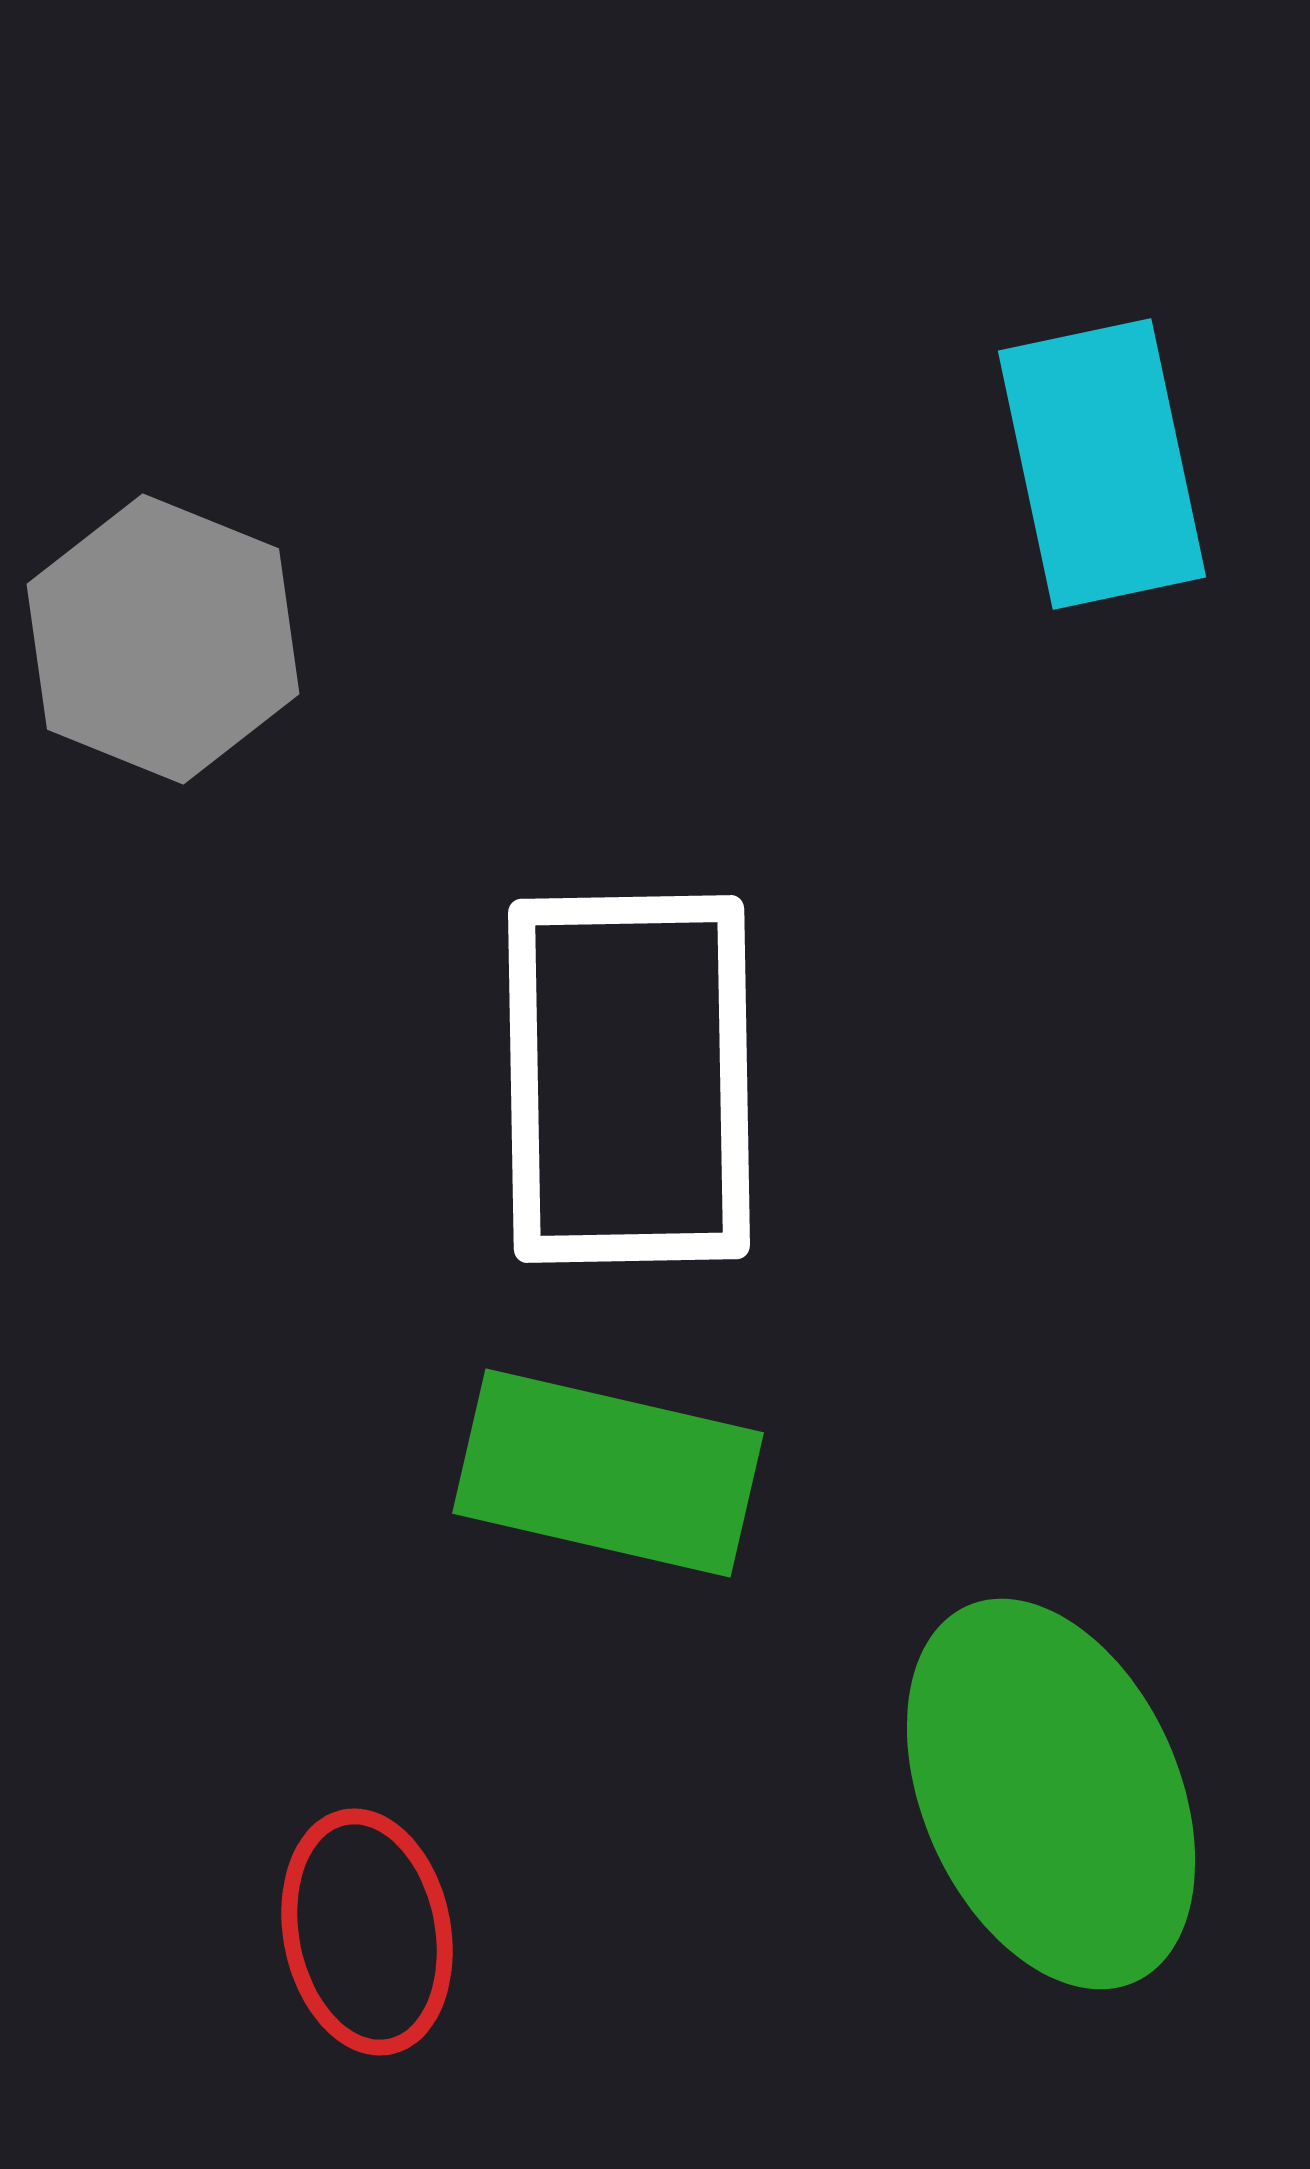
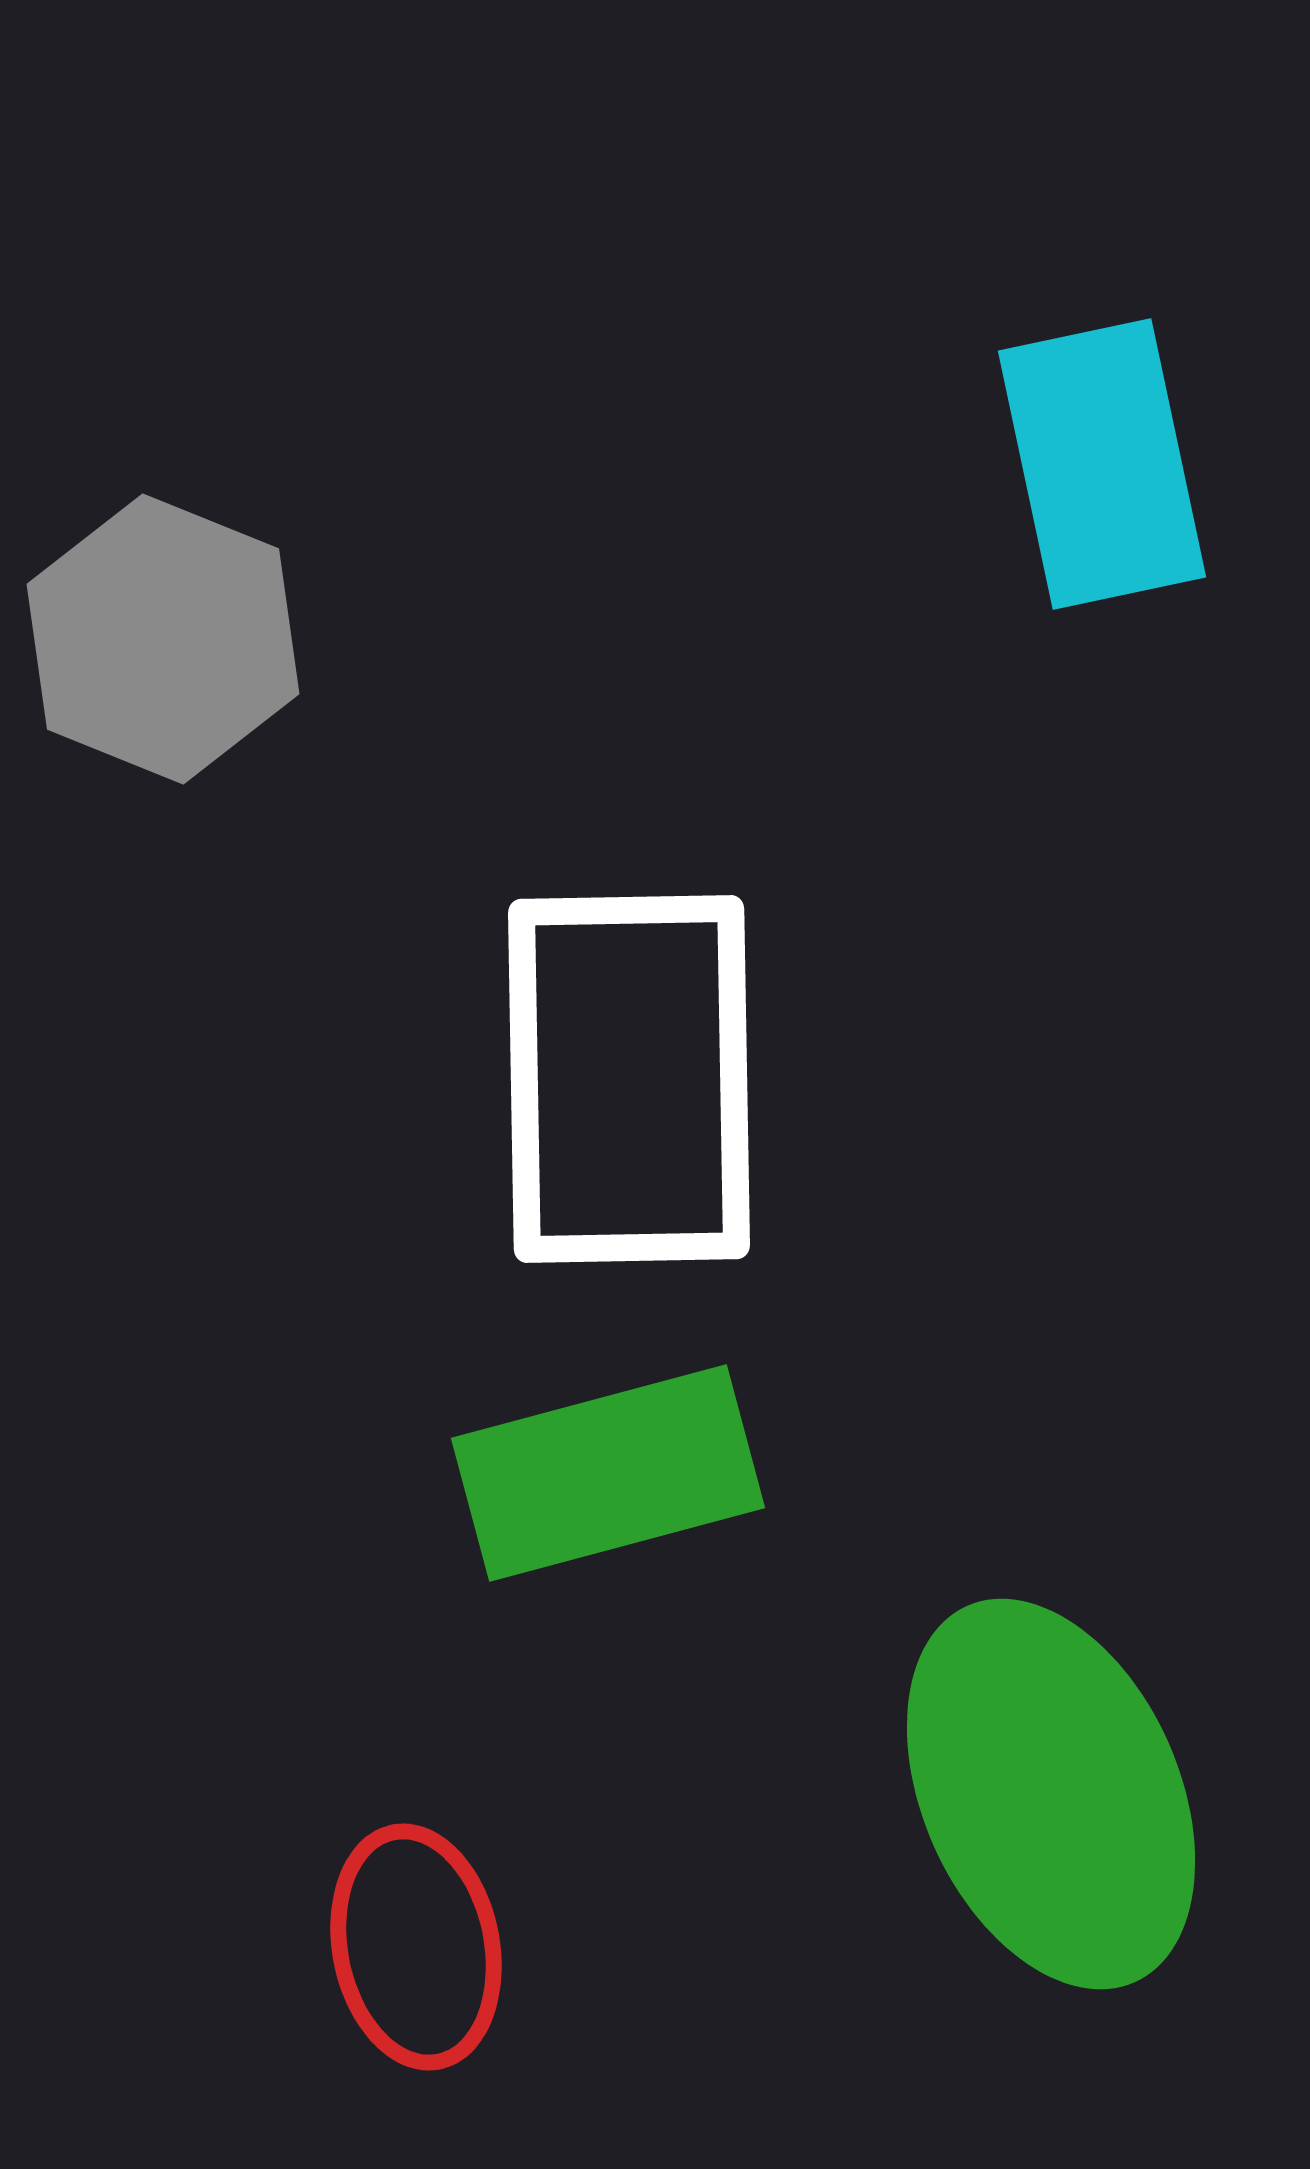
green rectangle: rotated 28 degrees counterclockwise
red ellipse: moved 49 px right, 15 px down
